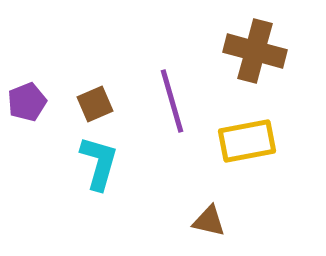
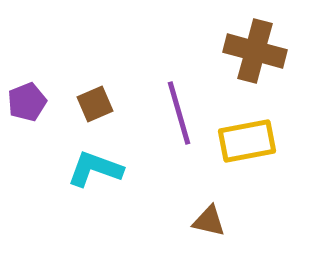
purple line: moved 7 px right, 12 px down
cyan L-shape: moved 4 px left, 6 px down; rotated 86 degrees counterclockwise
